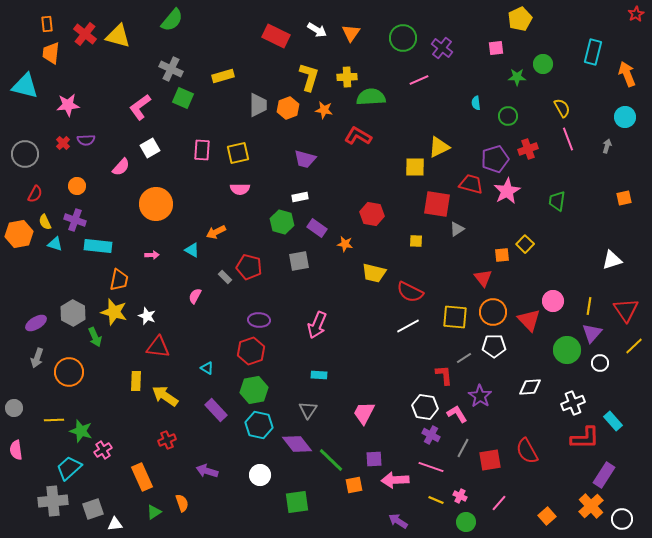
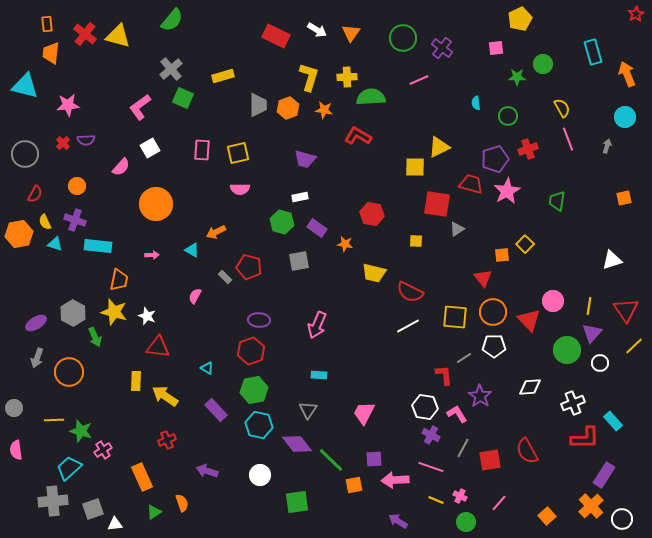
cyan rectangle at (593, 52): rotated 30 degrees counterclockwise
gray cross at (171, 69): rotated 25 degrees clockwise
